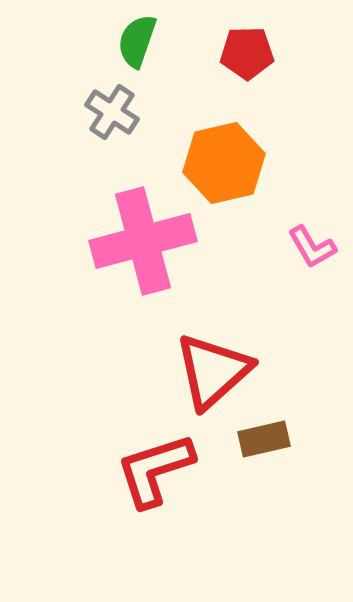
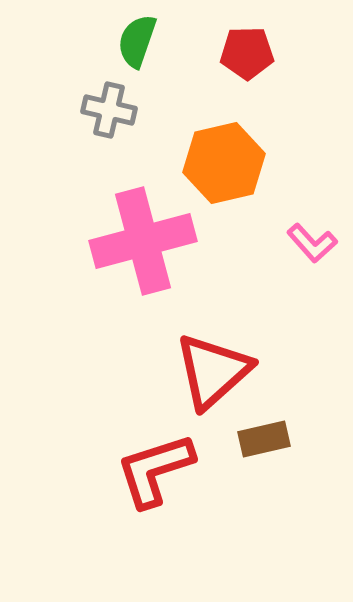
gray cross: moved 3 px left, 2 px up; rotated 20 degrees counterclockwise
pink L-shape: moved 4 px up; rotated 12 degrees counterclockwise
